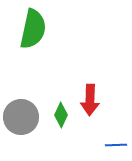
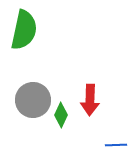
green semicircle: moved 9 px left, 1 px down
gray circle: moved 12 px right, 17 px up
